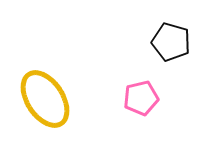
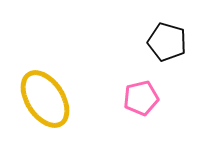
black pentagon: moved 4 px left
